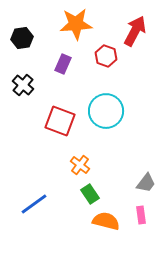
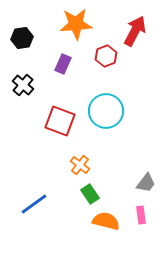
red hexagon: rotated 20 degrees clockwise
